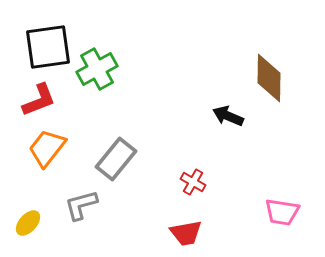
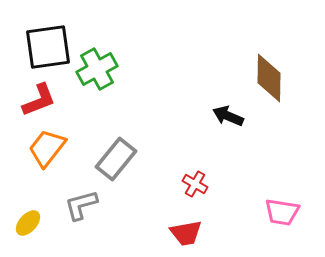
red cross: moved 2 px right, 2 px down
